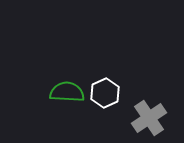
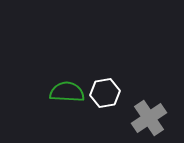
white hexagon: rotated 16 degrees clockwise
